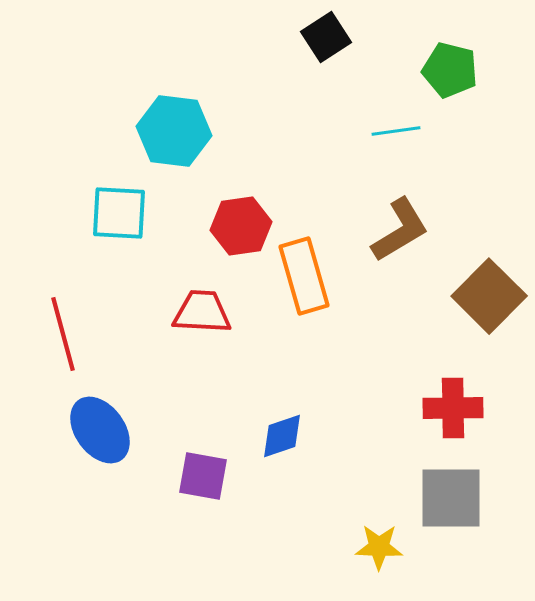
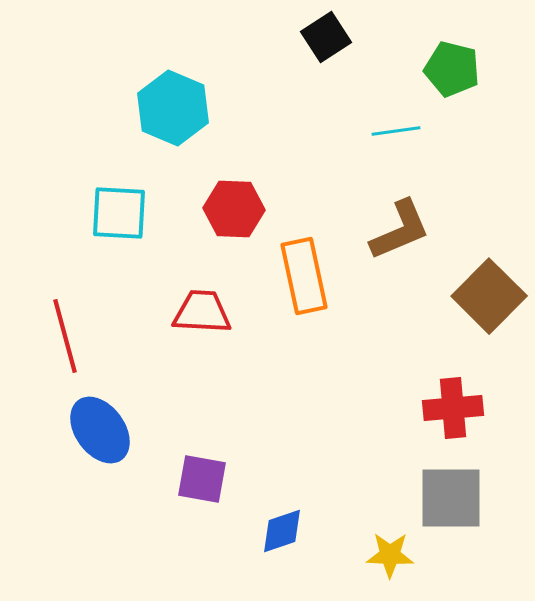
green pentagon: moved 2 px right, 1 px up
cyan hexagon: moved 1 px left, 23 px up; rotated 16 degrees clockwise
red hexagon: moved 7 px left, 17 px up; rotated 10 degrees clockwise
brown L-shape: rotated 8 degrees clockwise
orange rectangle: rotated 4 degrees clockwise
red line: moved 2 px right, 2 px down
red cross: rotated 4 degrees counterclockwise
blue diamond: moved 95 px down
purple square: moved 1 px left, 3 px down
yellow star: moved 11 px right, 8 px down
